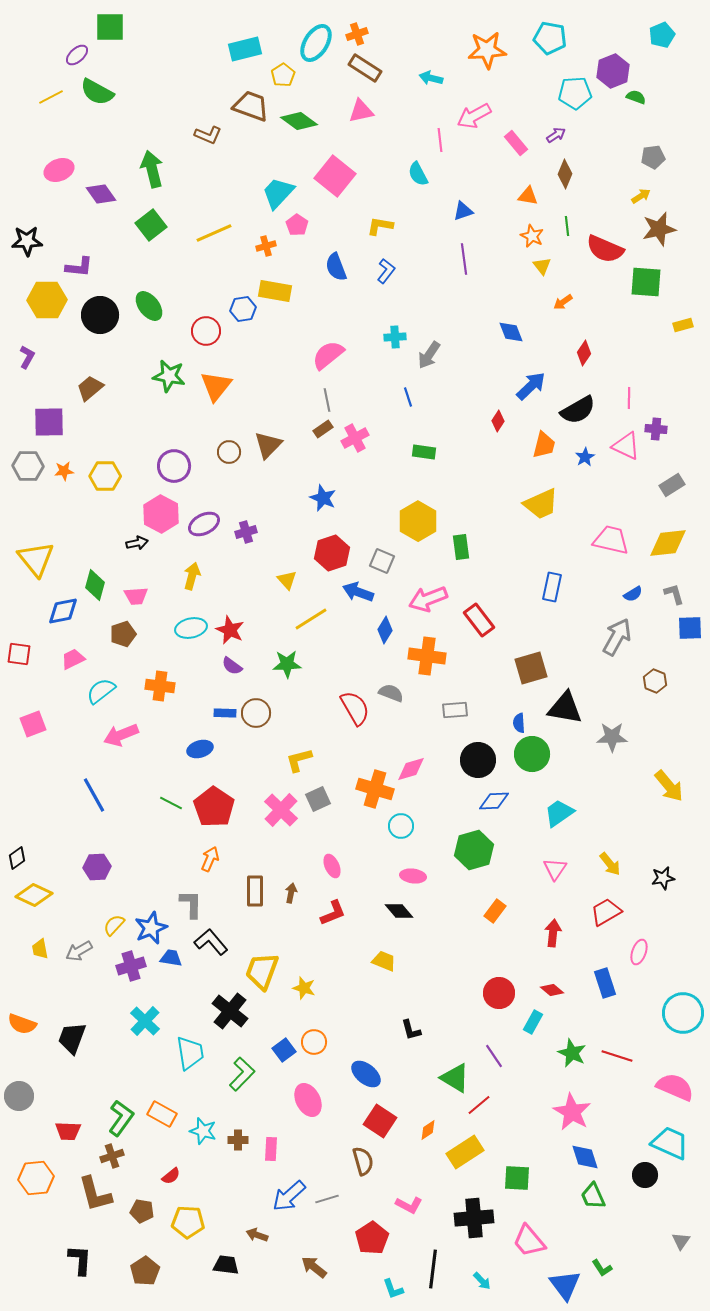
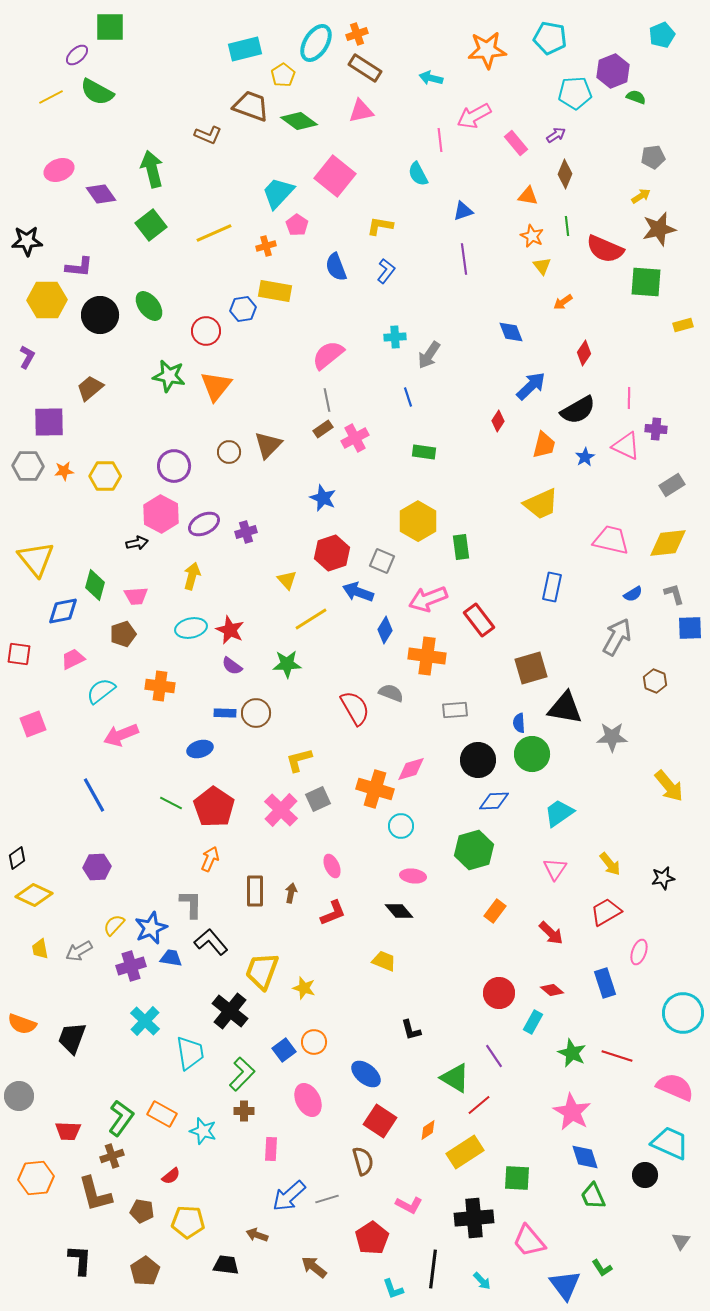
red arrow at (553, 933): moved 2 px left; rotated 128 degrees clockwise
brown cross at (238, 1140): moved 6 px right, 29 px up
